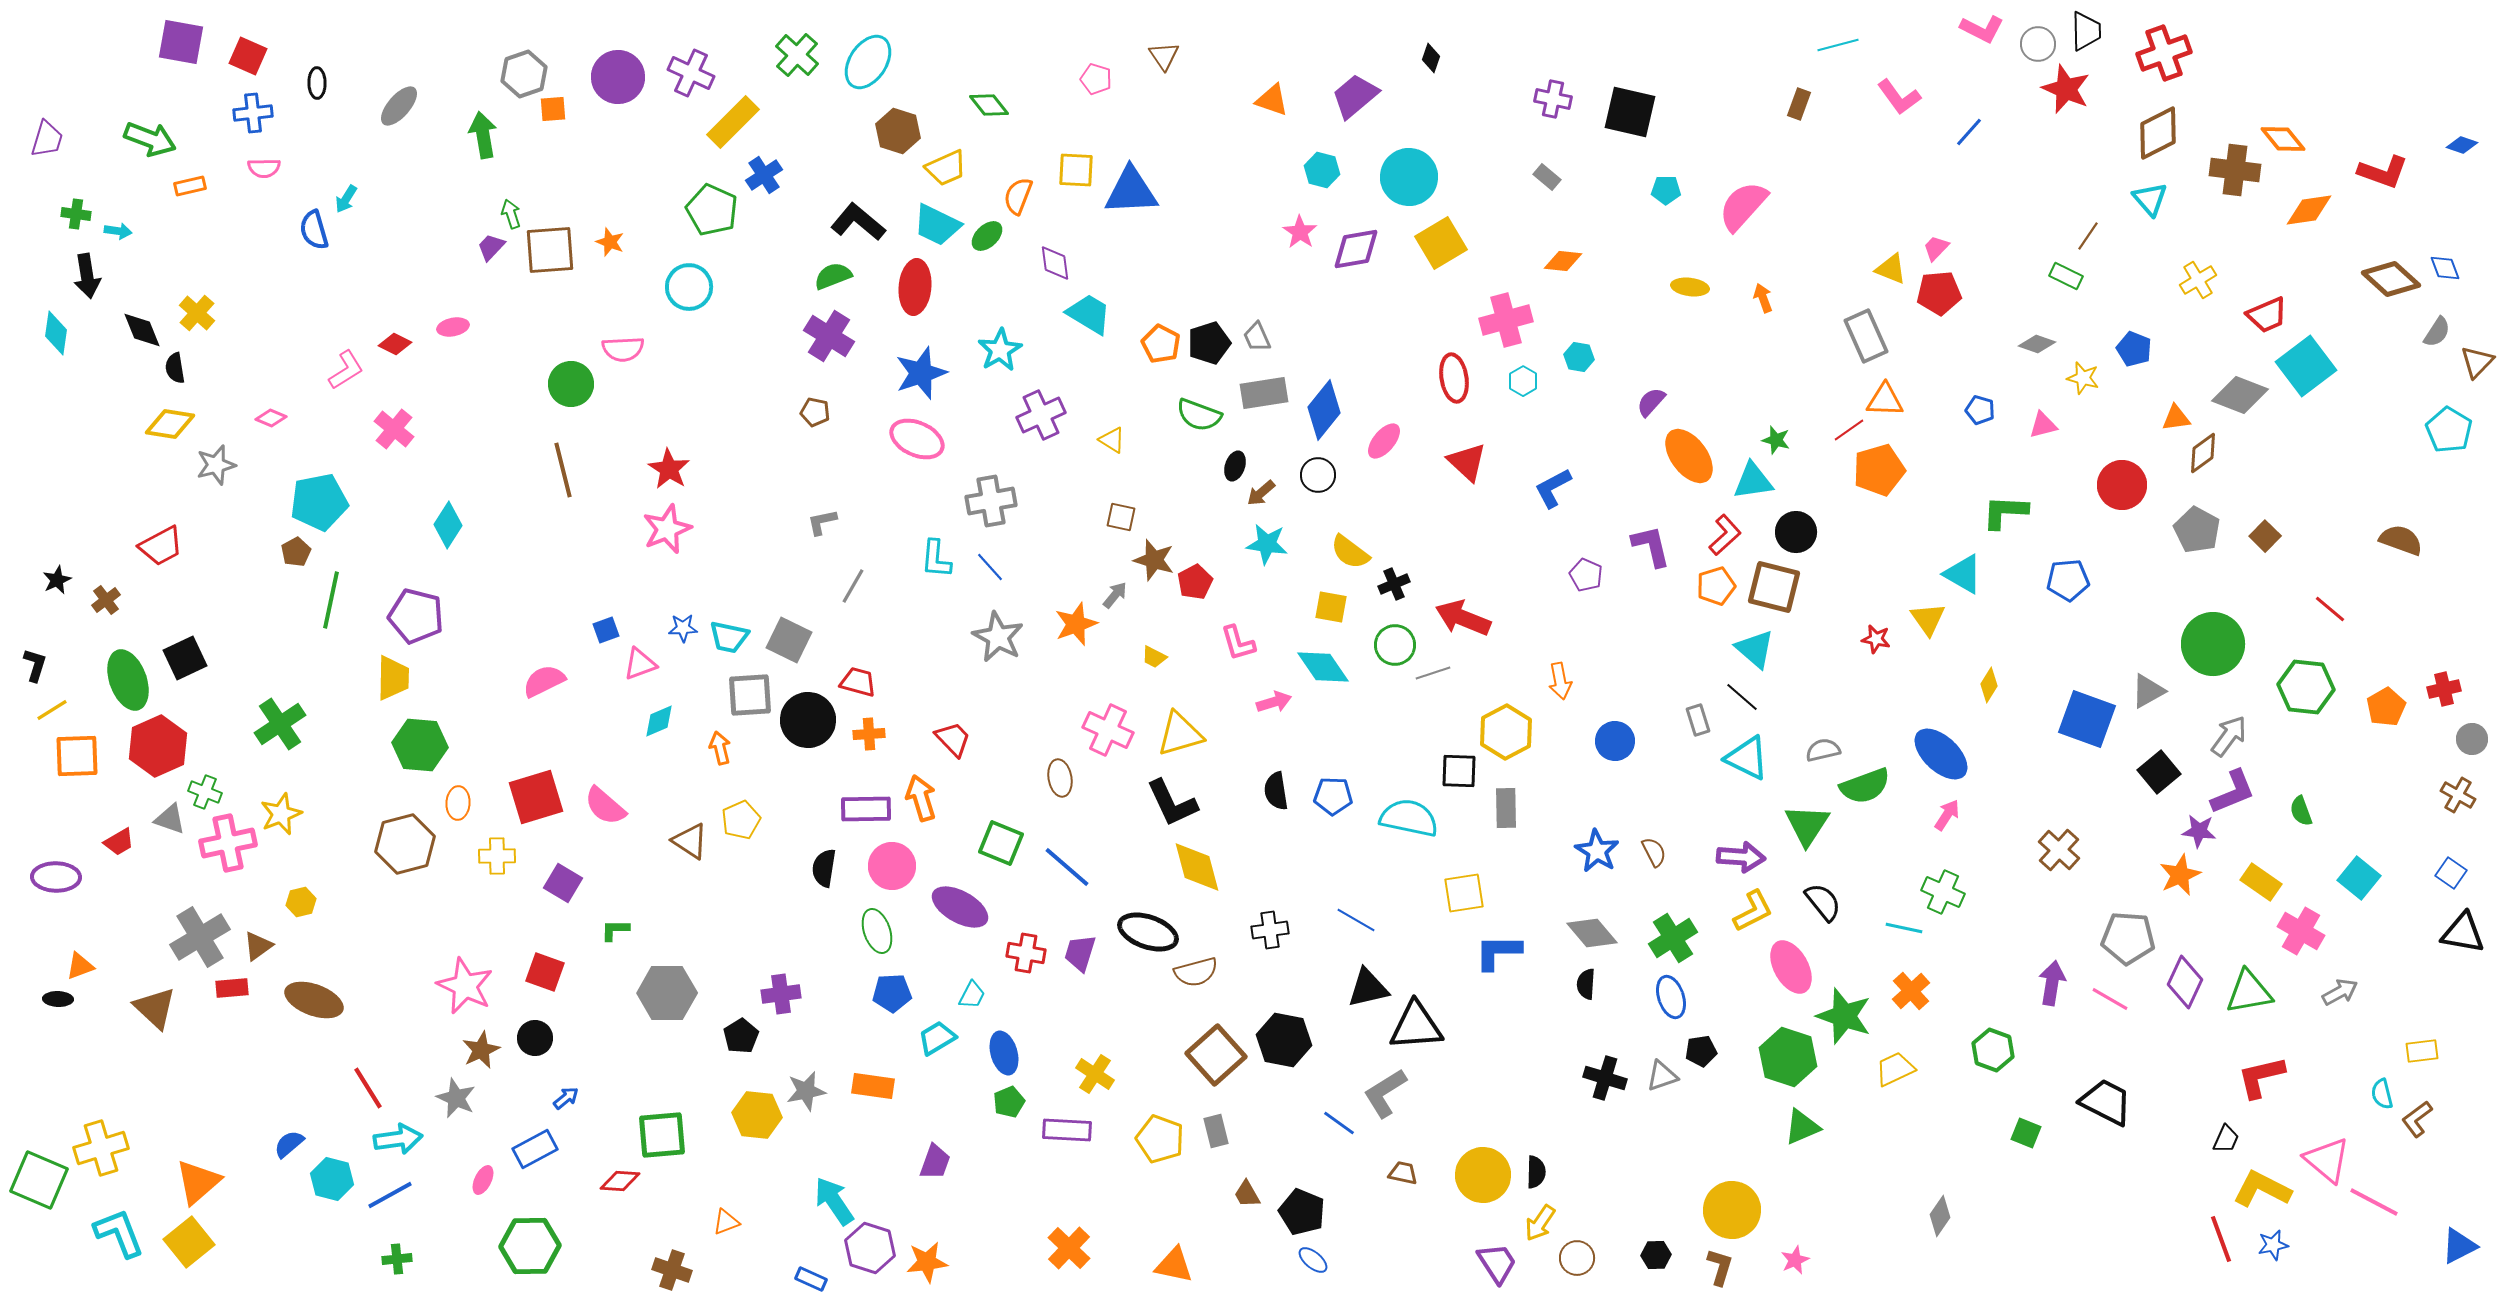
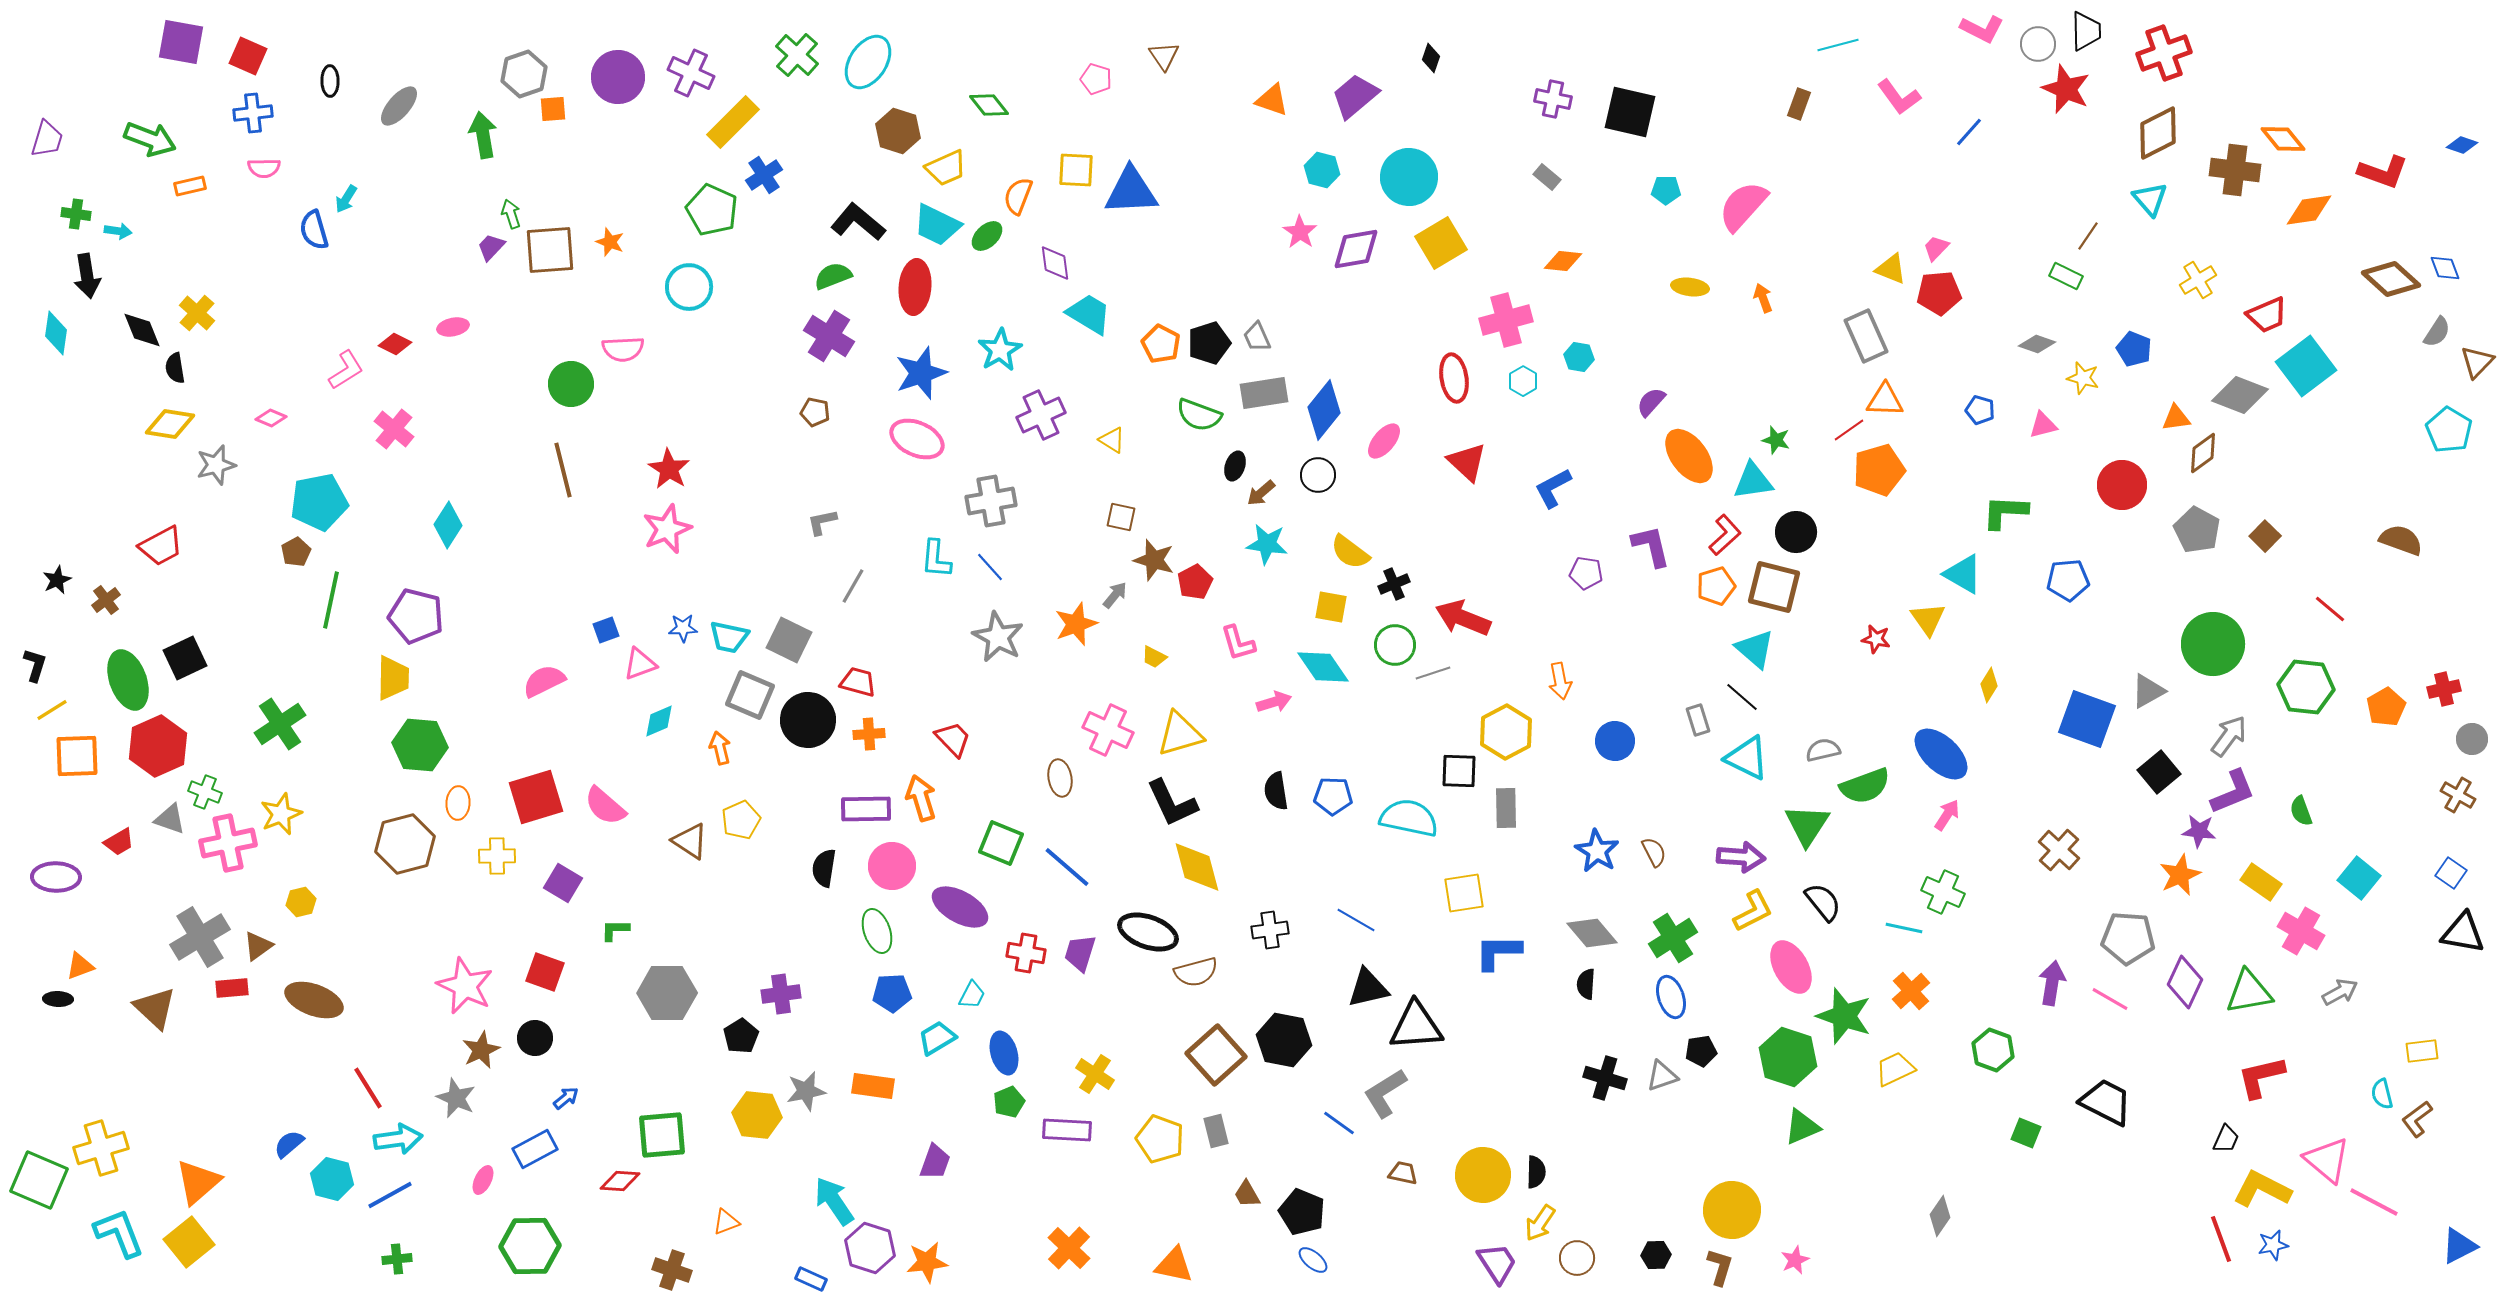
black ellipse at (317, 83): moved 13 px right, 2 px up
purple pentagon at (1586, 575): moved 2 px up; rotated 16 degrees counterclockwise
gray square at (750, 695): rotated 27 degrees clockwise
